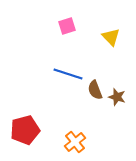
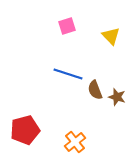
yellow triangle: moved 1 px up
